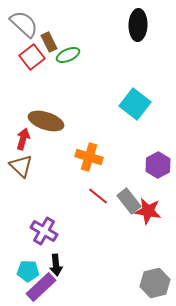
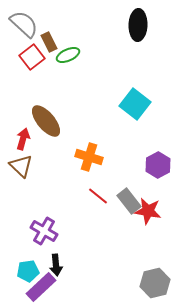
brown ellipse: rotated 32 degrees clockwise
cyan pentagon: rotated 10 degrees counterclockwise
